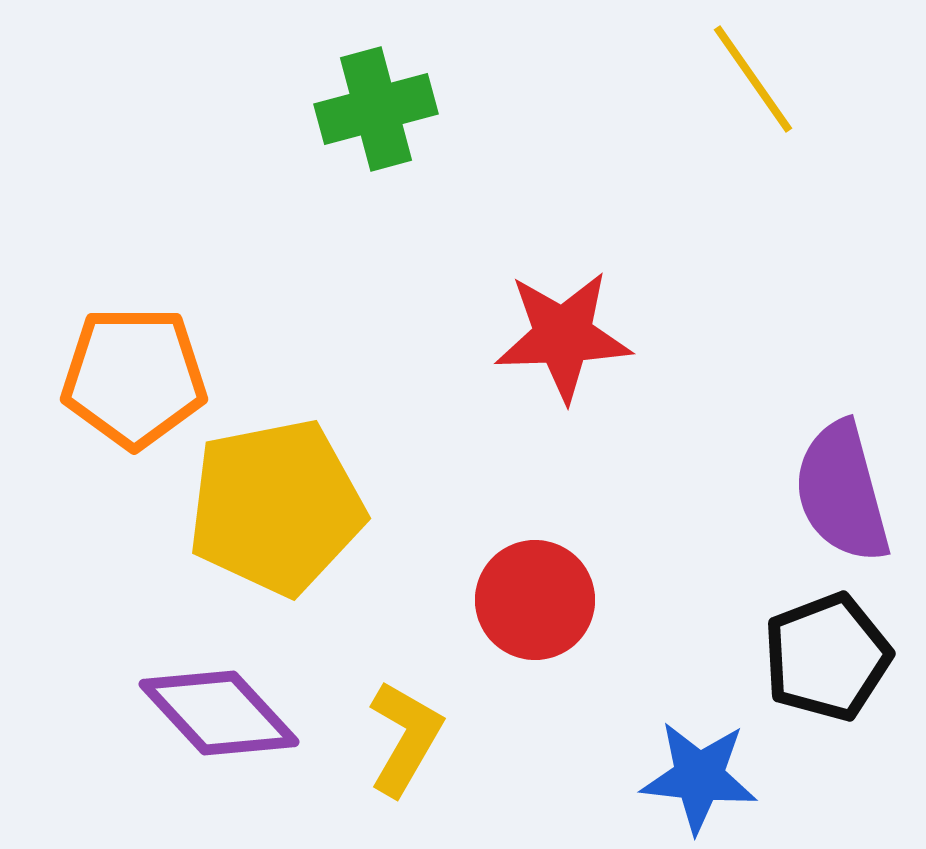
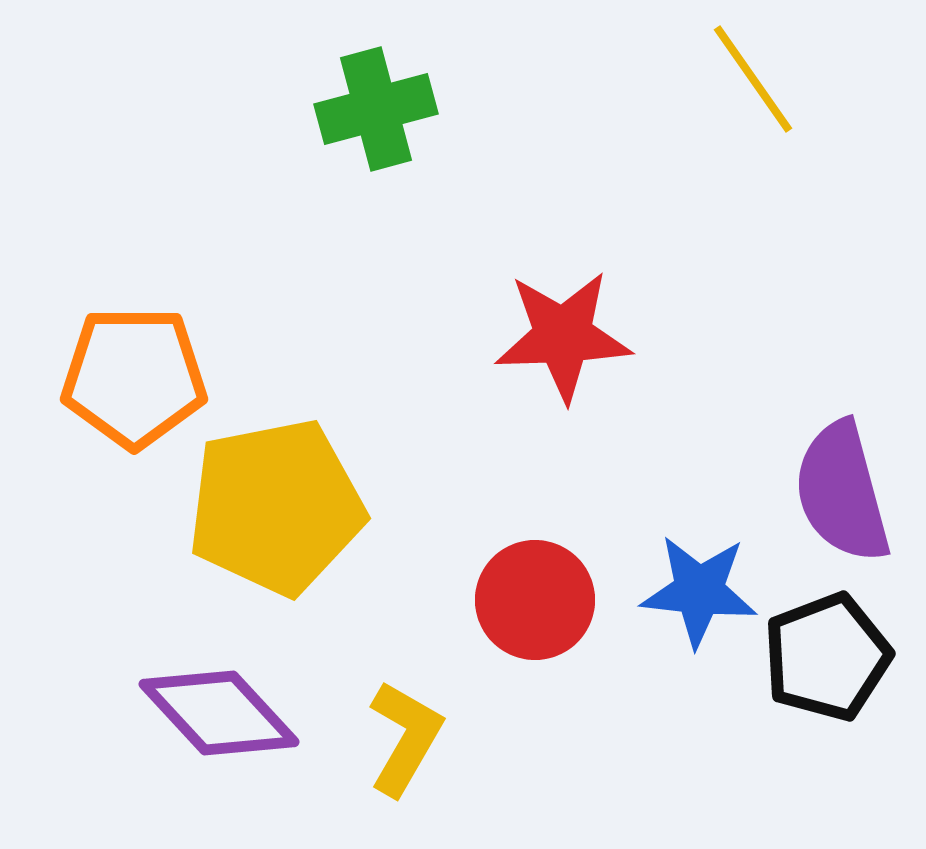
blue star: moved 186 px up
